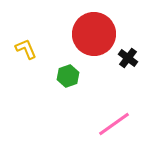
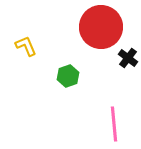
red circle: moved 7 px right, 7 px up
yellow L-shape: moved 3 px up
pink line: rotated 60 degrees counterclockwise
